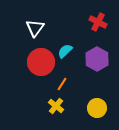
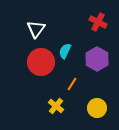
white triangle: moved 1 px right, 1 px down
cyan semicircle: rotated 21 degrees counterclockwise
orange line: moved 10 px right
